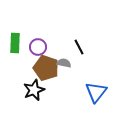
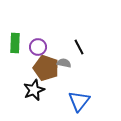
blue triangle: moved 17 px left, 9 px down
